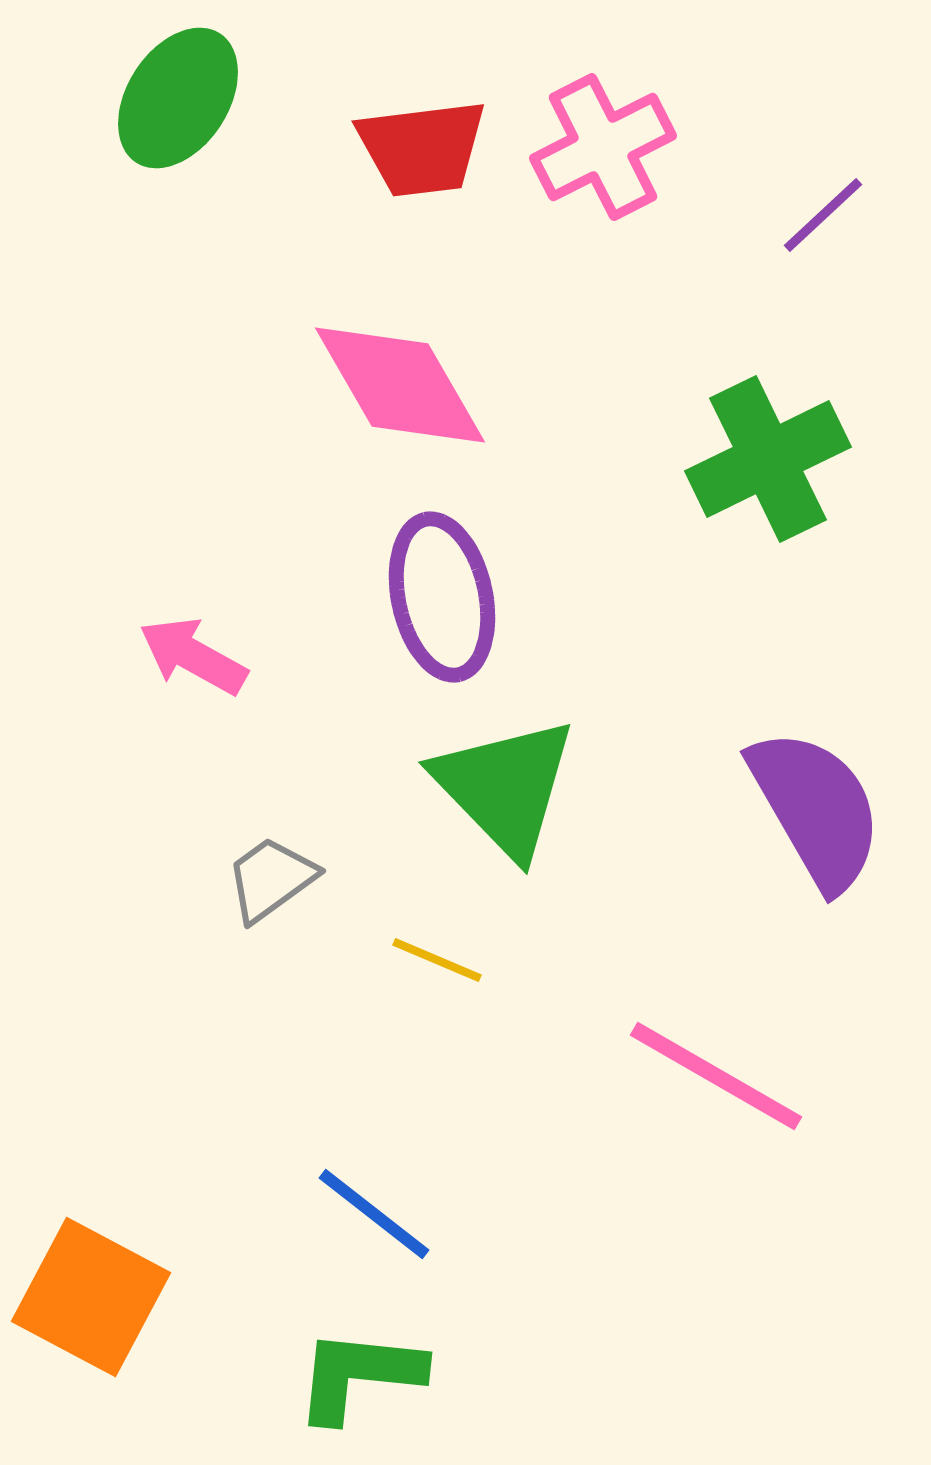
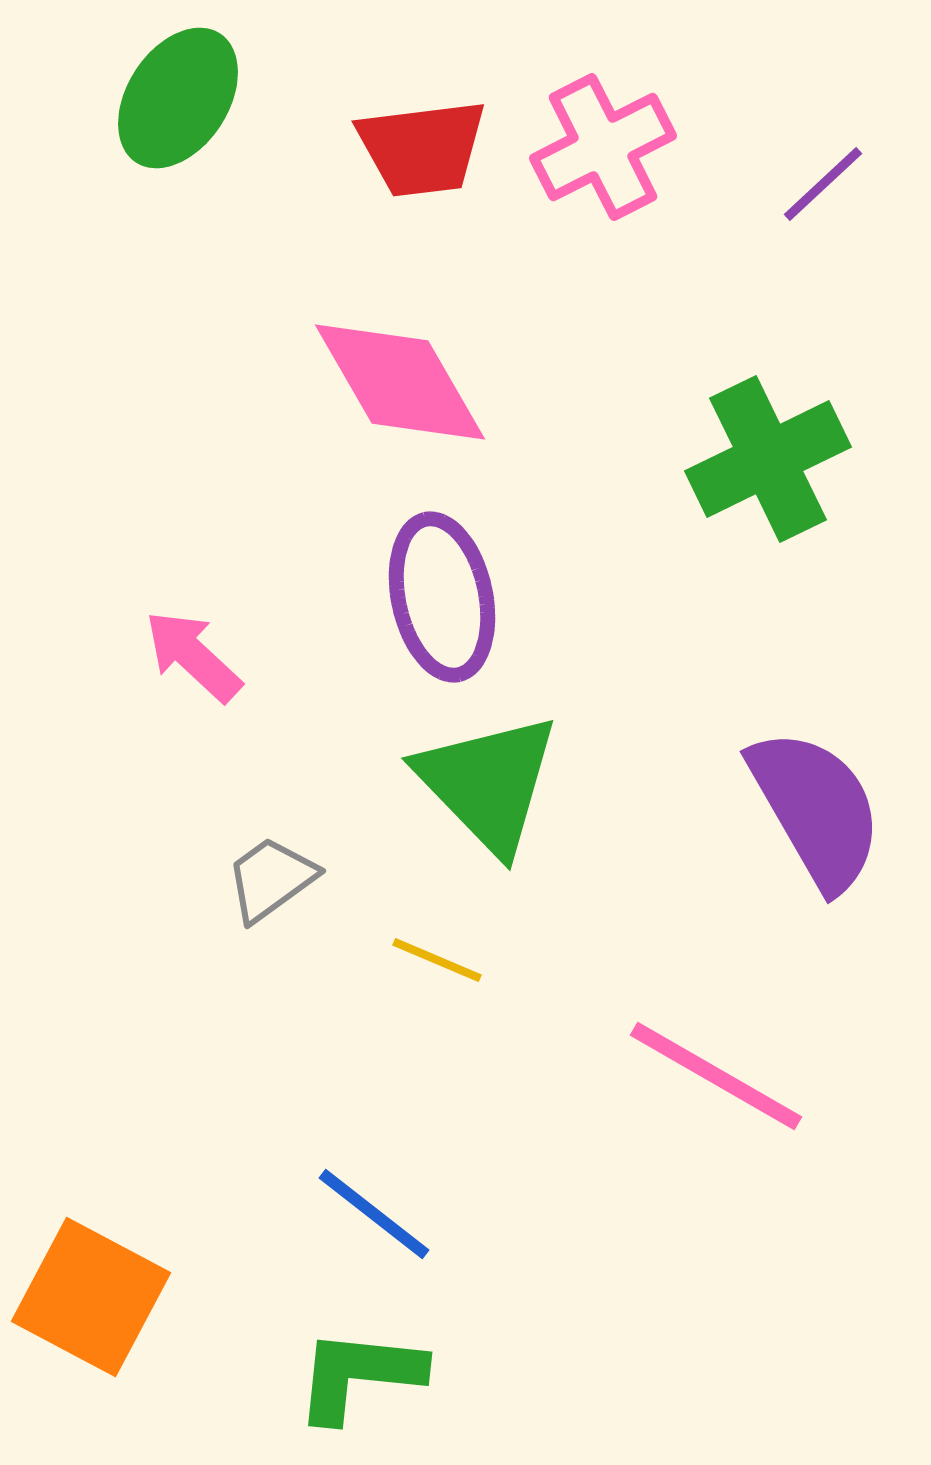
purple line: moved 31 px up
pink diamond: moved 3 px up
pink arrow: rotated 14 degrees clockwise
green triangle: moved 17 px left, 4 px up
